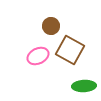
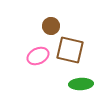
brown square: rotated 16 degrees counterclockwise
green ellipse: moved 3 px left, 2 px up
